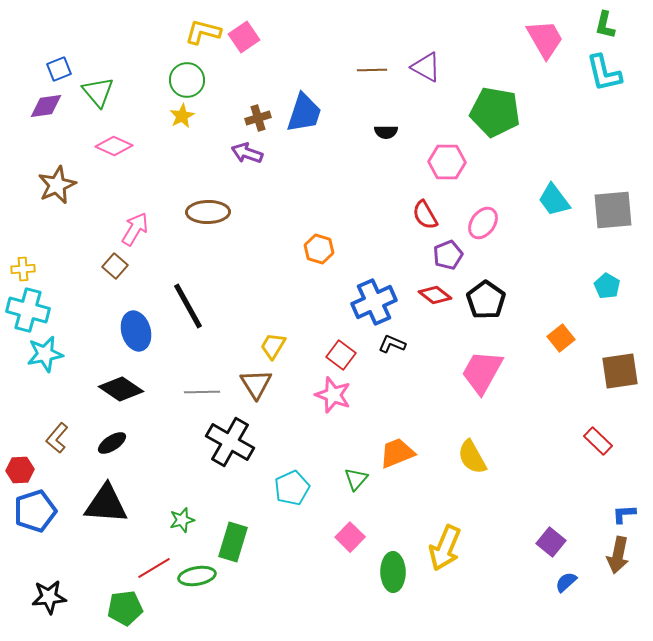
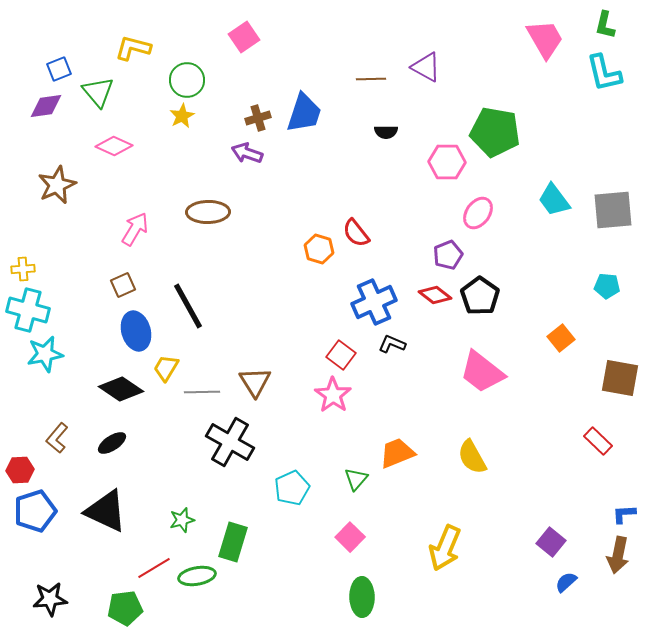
yellow L-shape at (203, 32): moved 70 px left, 16 px down
brown line at (372, 70): moved 1 px left, 9 px down
green pentagon at (495, 112): moved 20 px down
red semicircle at (425, 215): moved 69 px left, 18 px down; rotated 8 degrees counterclockwise
pink ellipse at (483, 223): moved 5 px left, 10 px up
brown square at (115, 266): moved 8 px right, 19 px down; rotated 25 degrees clockwise
cyan pentagon at (607, 286): rotated 25 degrees counterclockwise
black pentagon at (486, 300): moved 6 px left, 4 px up
yellow trapezoid at (273, 346): moved 107 px left, 22 px down
brown square at (620, 371): moved 7 px down; rotated 18 degrees clockwise
pink trapezoid at (482, 372): rotated 81 degrees counterclockwise
brown triangle at (256, 384): moved 1 px left, 2 px up
pink star at (333, 395): rotated 15 degrees clockwise
black triangle at (106, 504): moved 7 px down; rotated 21 degrees clockwise
green ellipse at (393, 572): moved 31 px left, 25 px down
black star at (49, 597): moved 1 px right, 2 px down
